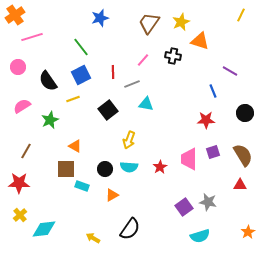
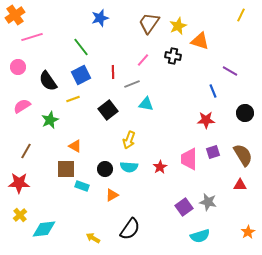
yellow star at (181, 22): moved 3 px left, 4 px down
